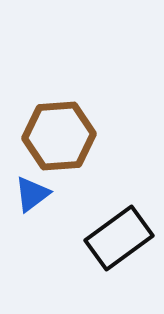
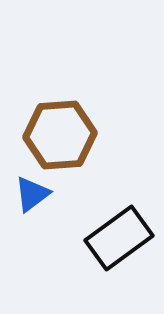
brown hexagon: moved 1 px right, 1 px up
